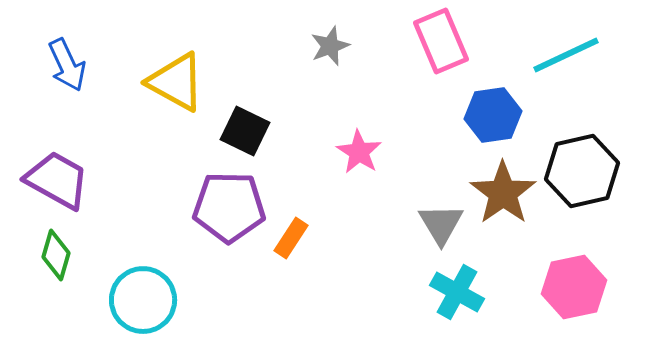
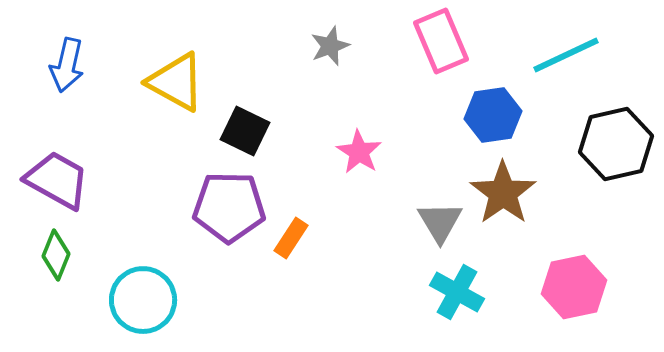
blue arrow: rotated 38 degrees clockwise
black hexagon: moved 34 px right, 27 px up
gray triangle: moved 1 px left, 2 px up
green diamond: rotated 6 degrees clockwise
